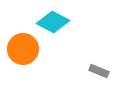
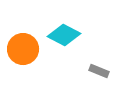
cyan diamond: moved 11 px right, 13 px down
